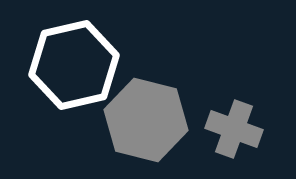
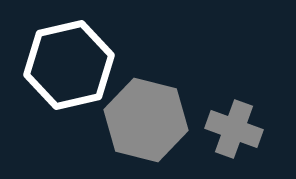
white hexagon: moved 5 px left
